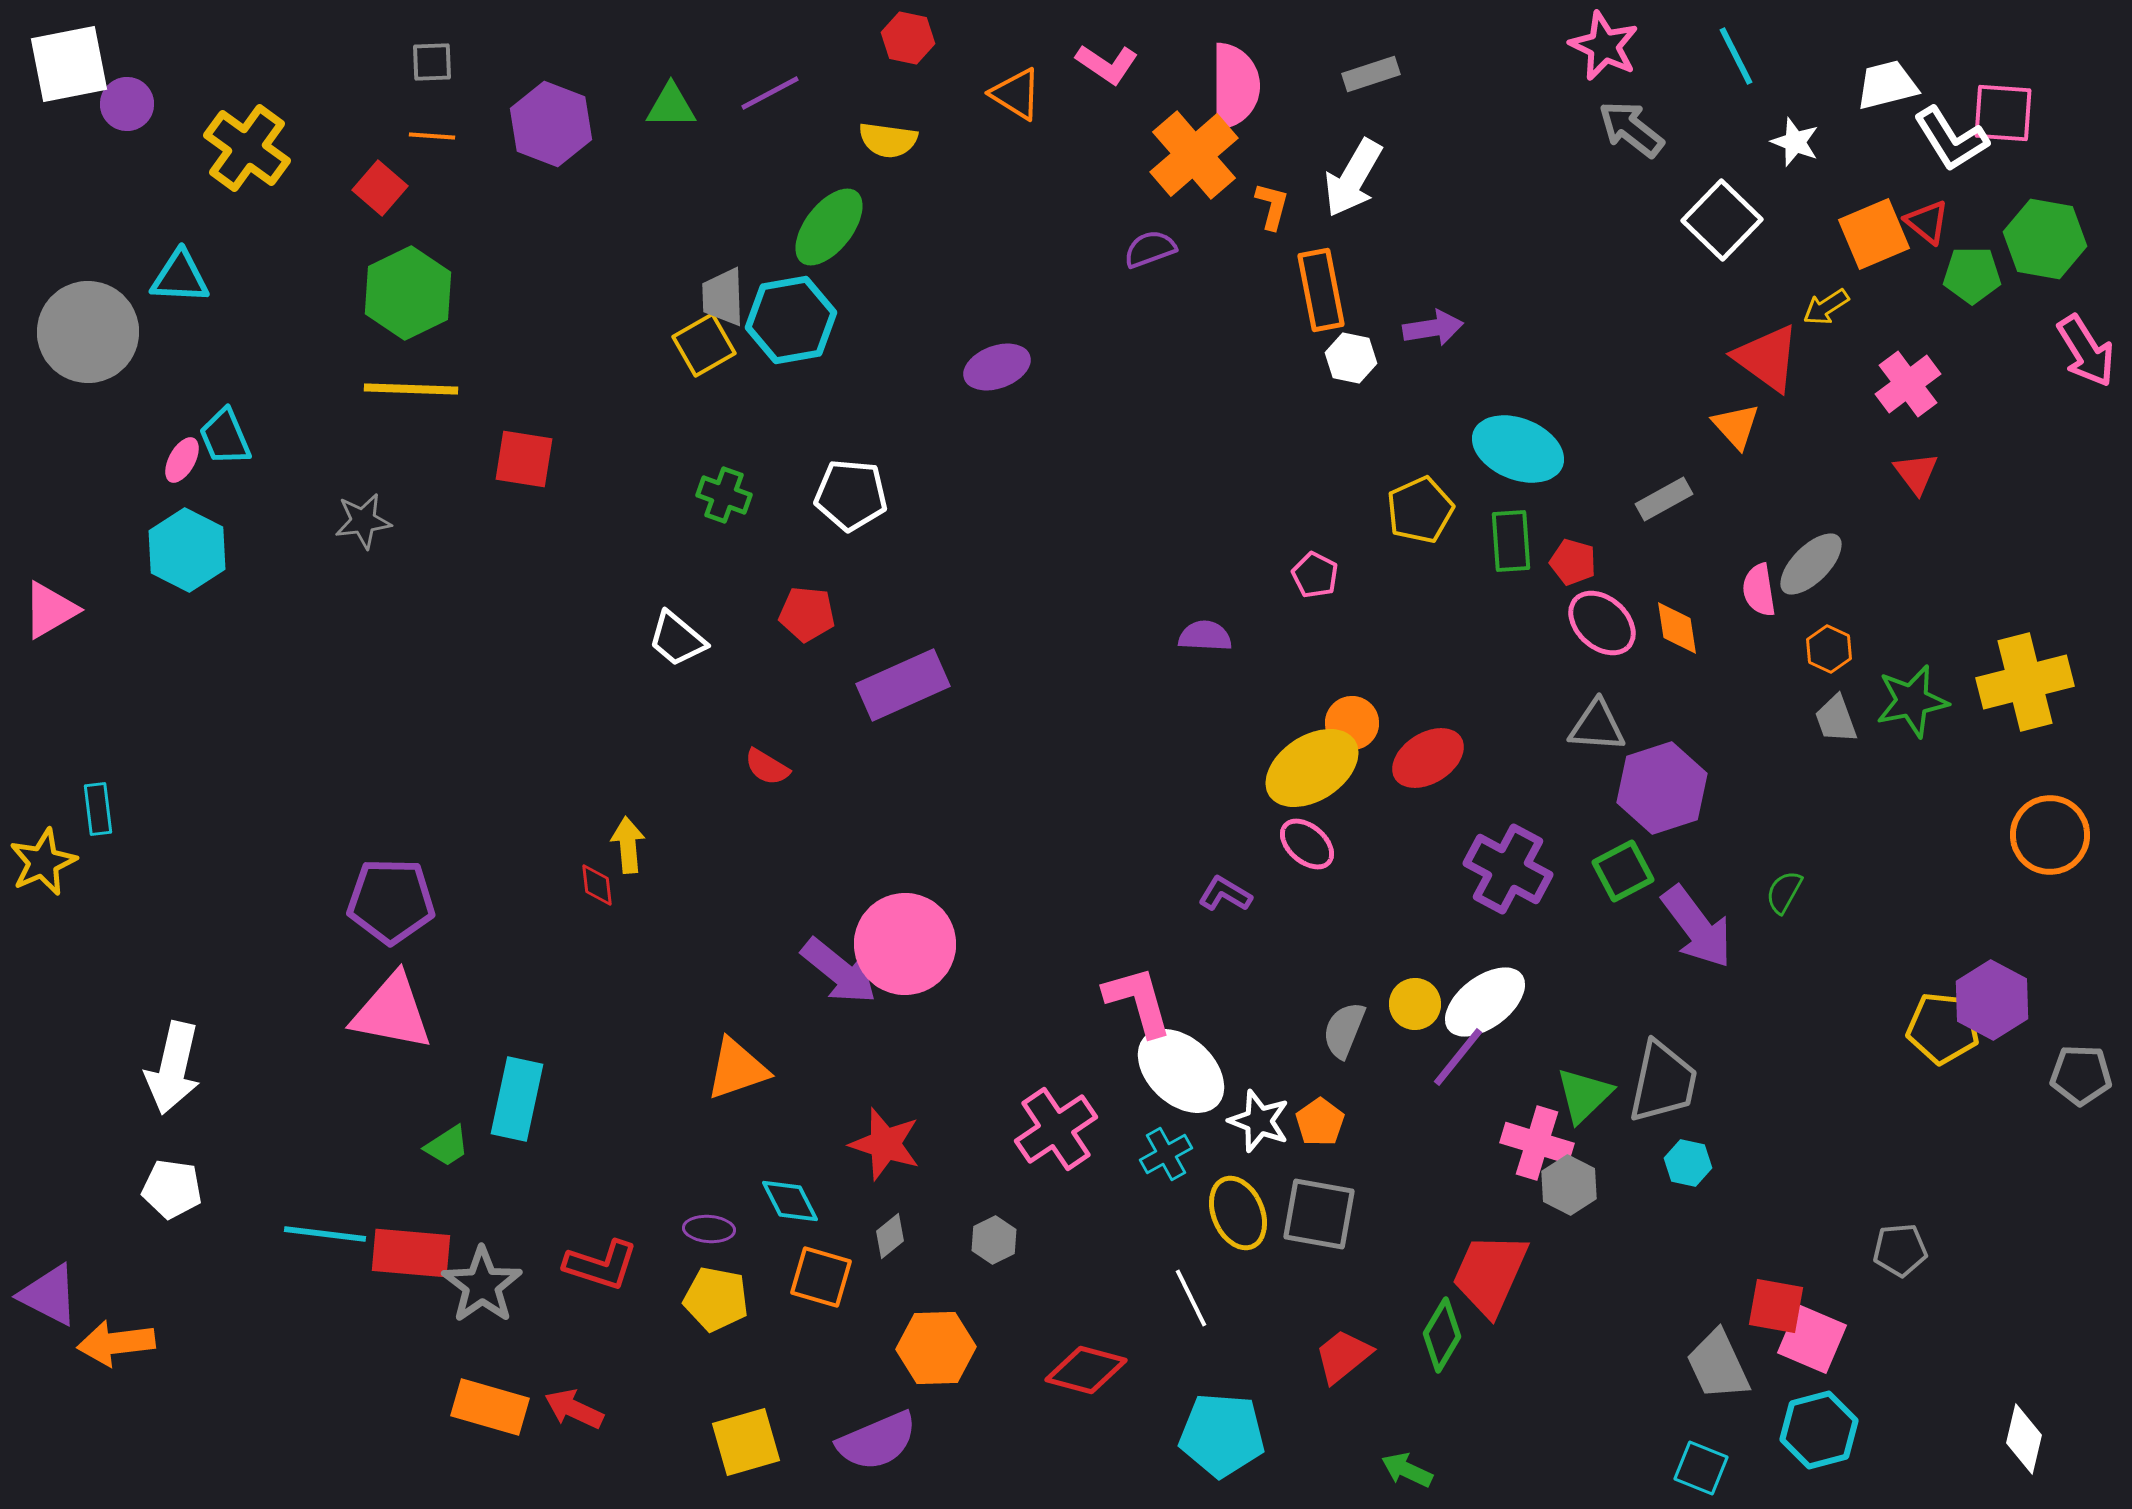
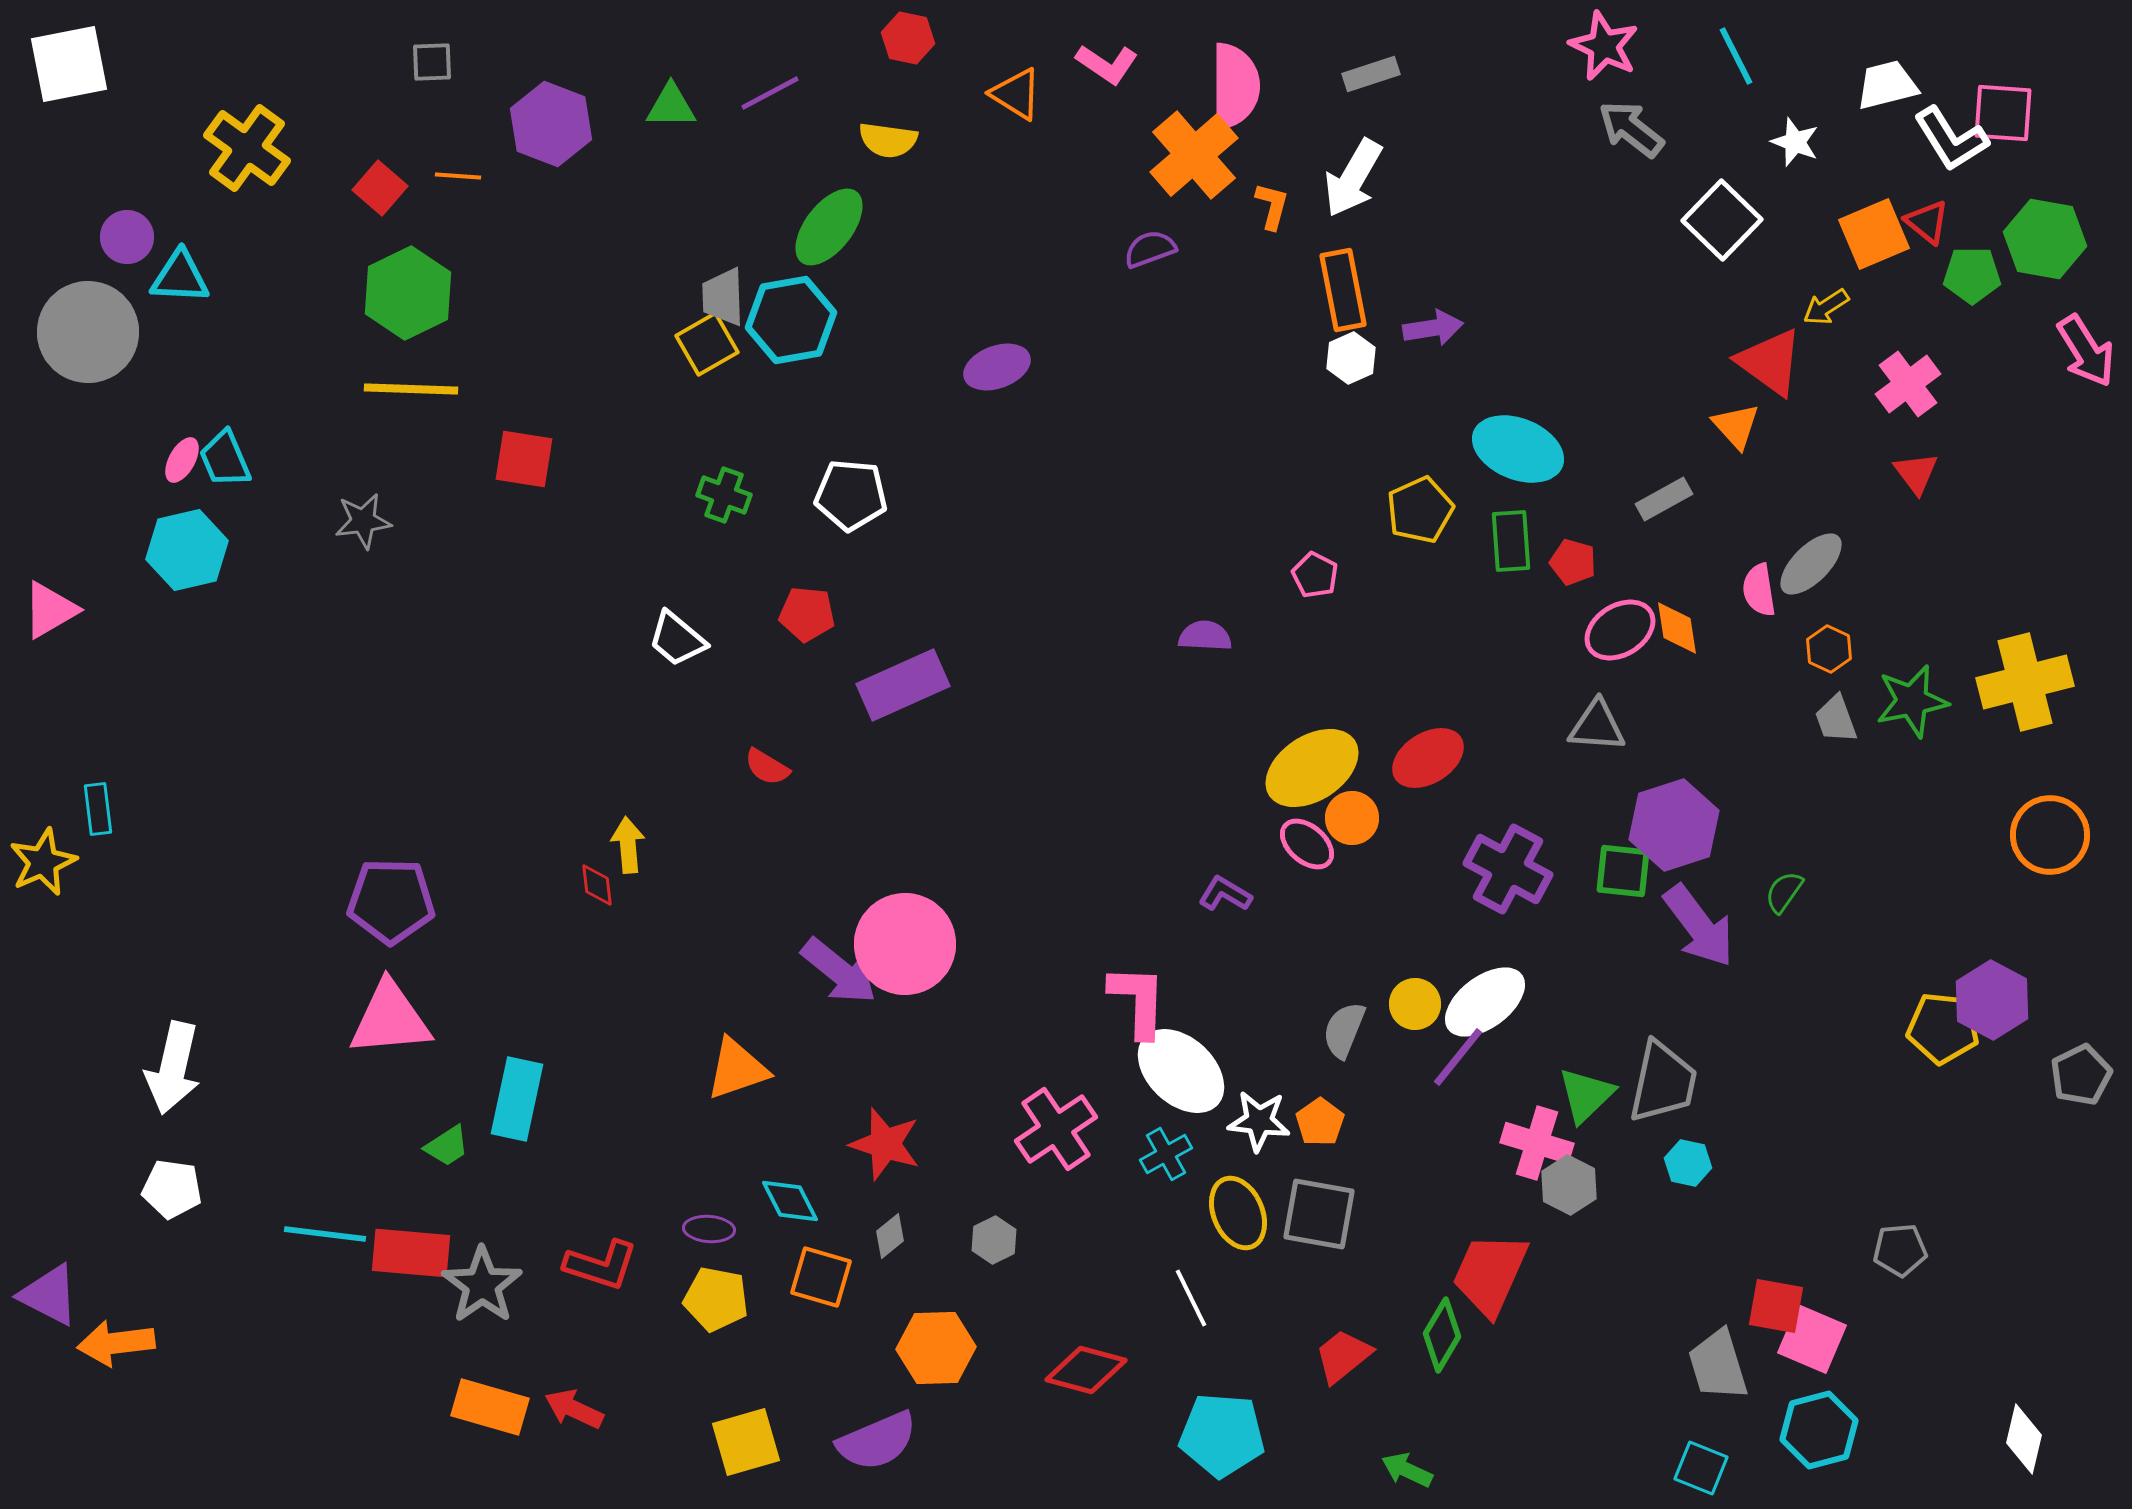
purple circle at (127, 104): moved 133 px down
orange line at (432, 136): moved 26 px right, 40 px down
orange rectangle at (1321, 290): moved 22 px right
yellow square at (704, 345): moved 3 px right, 1 px up
white hexagon at (1351, 358): rotated 24 degrees clockwise
red triangle at (1767, 358): moved 3 px right, 4 px down
cyan trapezoid at (225, 437): moved 22 px down
cyan hexagon at (187, 550): rotated 20 degrees clockwise
pink ellipse at (1602, 623): moved 18 px right, 7 px down; rotated 74 degrees counterclockwise
orange circle at (1352, 723): moved 95 px down
purple hexagon at (1662, 788): moved 12 px right, 37 px down
green square at (1623, 871): rotated 34 degrees clockwise
green semicircle at (1784, 892): rotated 6 degrees clockwise
purple arrow at (1697, 927): moved 2 px right, 1 px up
pink L-shape at (1138, 1001): rotated 18 degrees clockwise
pink triangle at (392, 1012): moved 2 px left, 7 px down; rotated 16 degrees counterclockwise
gray pentagon at (2081, 1075): rotated 28 degrees counterclockwise
green triangle at (1584, 1095): moved 2 px right
white star at (1259, 1121): rotated 14 degrees counterclockwise
gray trapezoid at (1718, 1365): rotated 8 degrees clockwise
